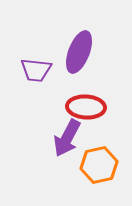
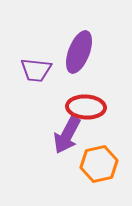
purple arrow: moved 3 px up
orange hexagon: moved 1 px up
